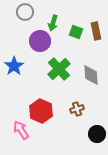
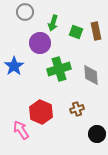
purple circle: moved 2 px down
green cross: rotated 25 degrees clockwise
red hexagon: moved 1 px down
